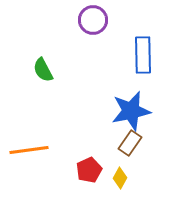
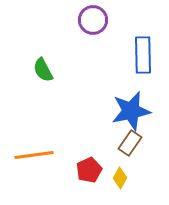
orange line: moved 5 px right, 5 px down
